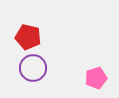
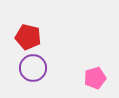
pink pentagon: moved 1 px left
